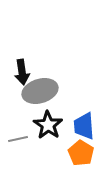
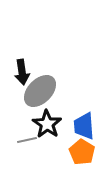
gray ellipse: rotated 28 degrees counterclockwise
black star: moved 1 px left, 1 px up
gray line: moved 9 px right, 1 px down
orange pentagon: moved 1 px right, 1 px up
